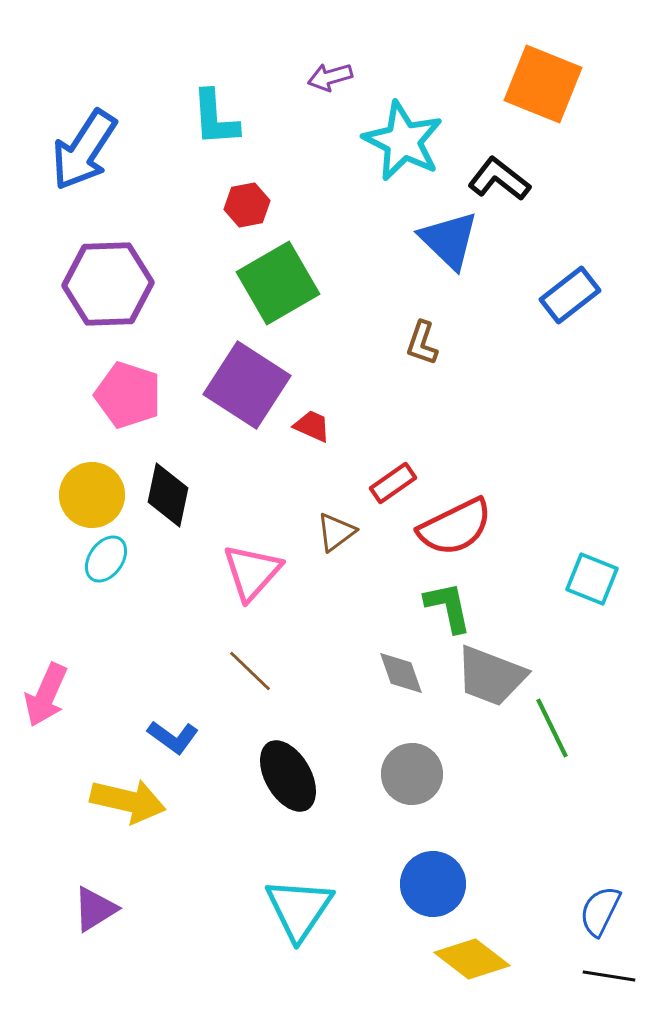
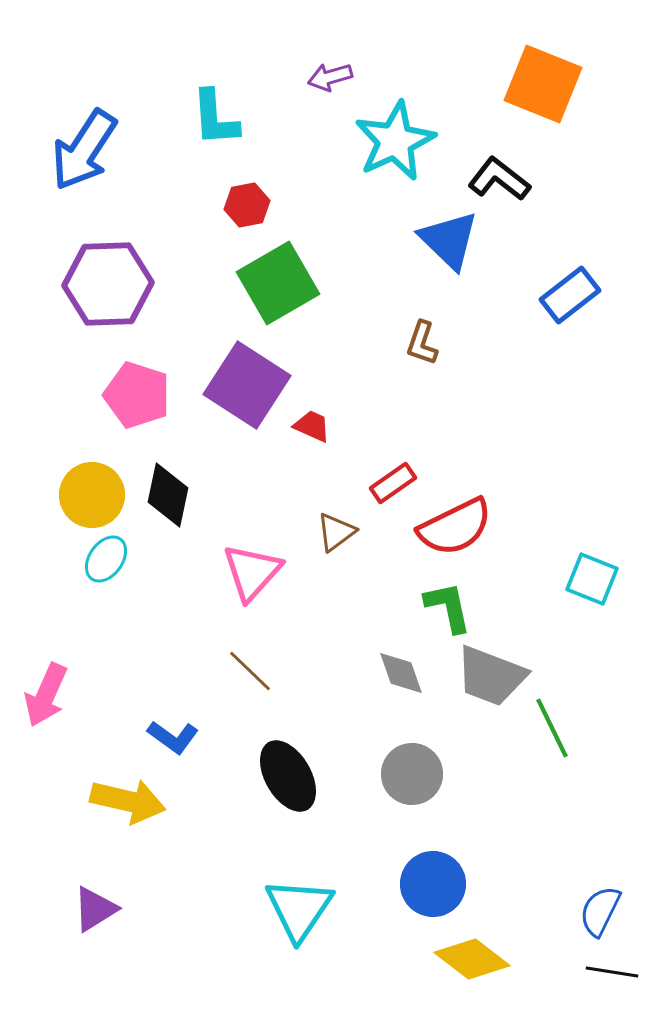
cyan star: moved 8 px left; rotated 20 degrees clockwise
pink pentagon: moved 9 px right
black line: moved 3 px right, 4 px up
